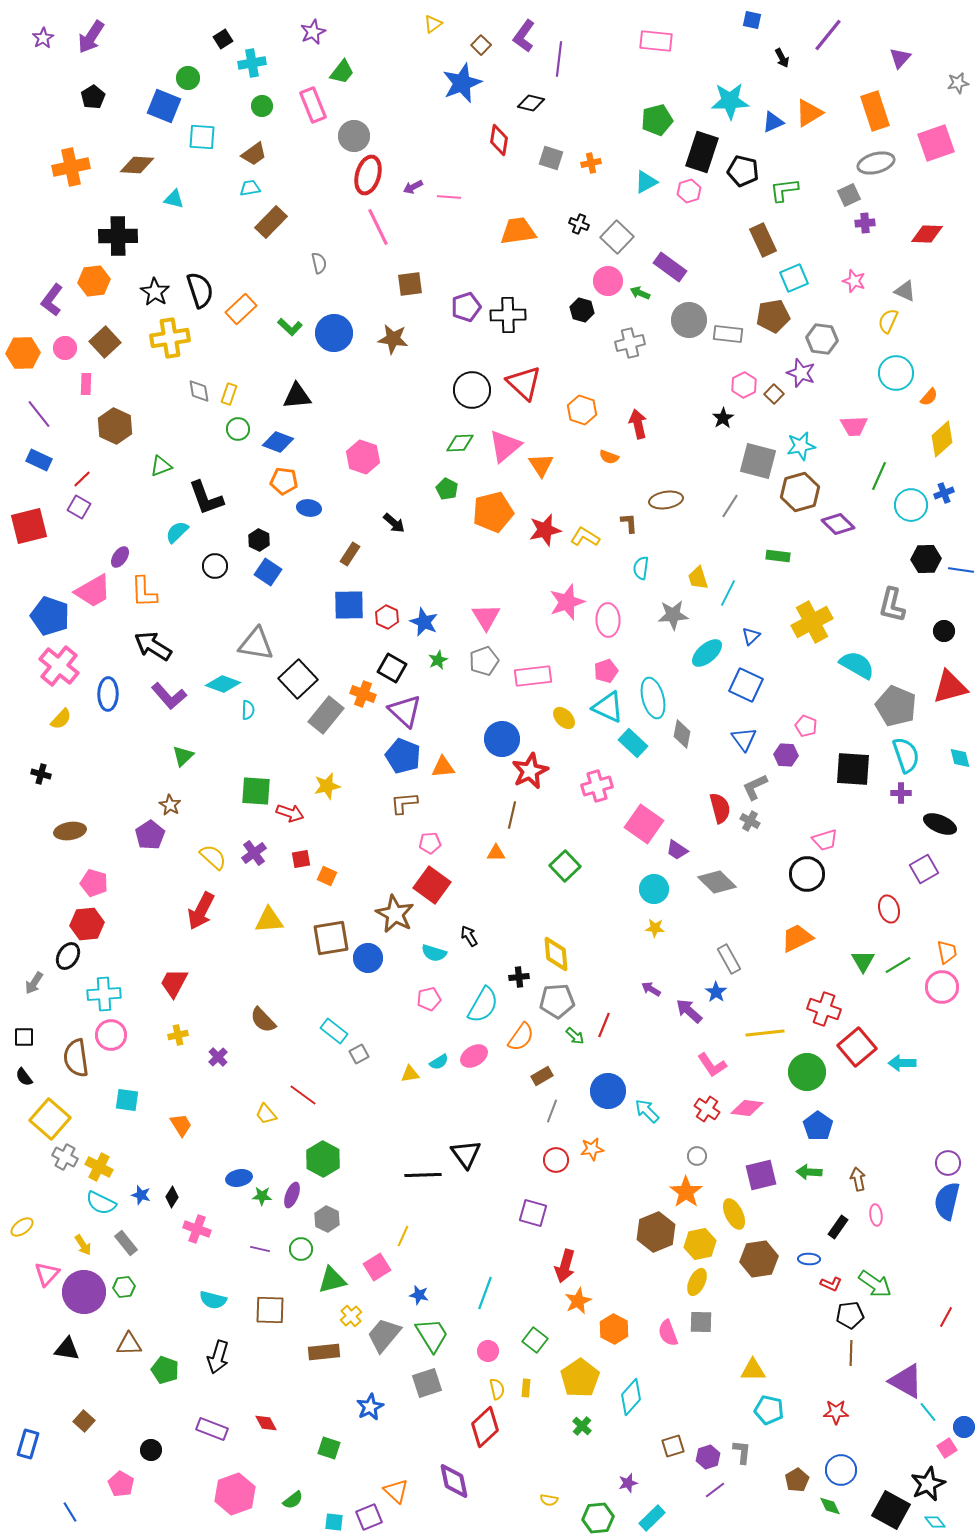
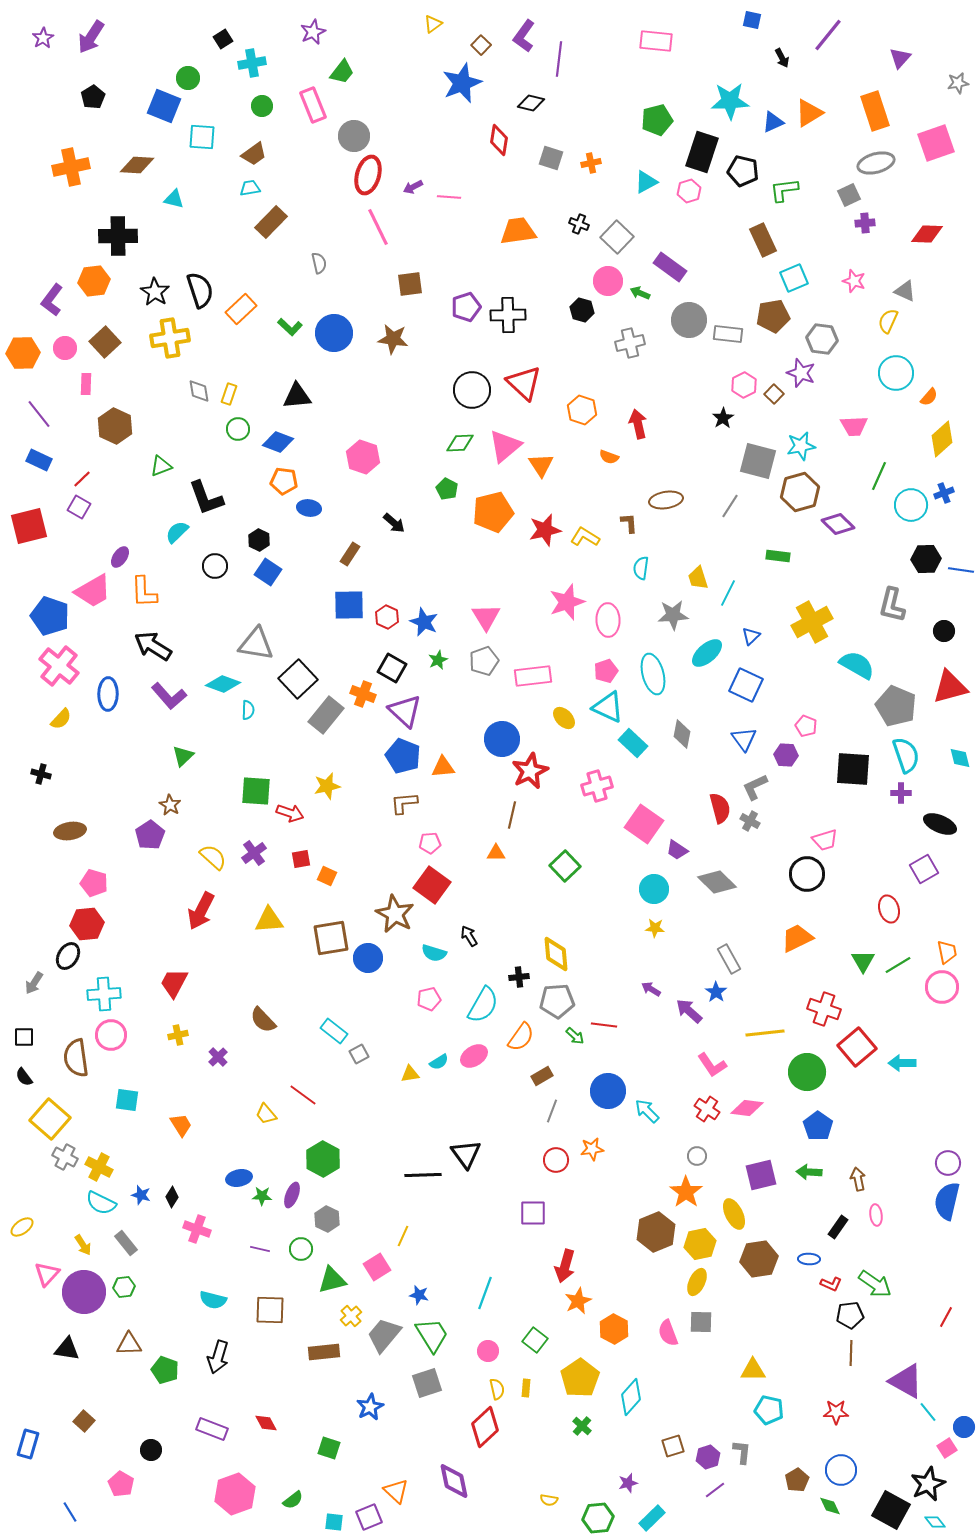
cyan ellipse at (653, 698): moved 24 px up
red line at (604, 1025): rotated 75 degrees clockwise
purple square at (533, 1213): rotated 16 degrees counterclockwise
